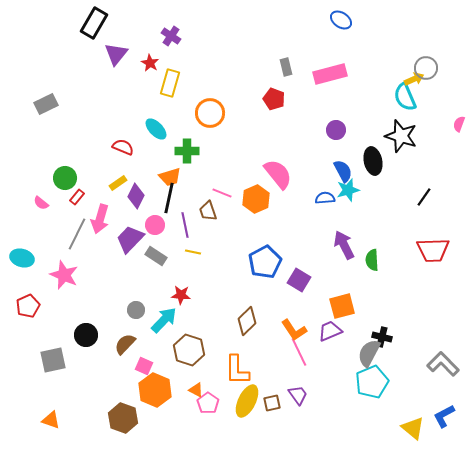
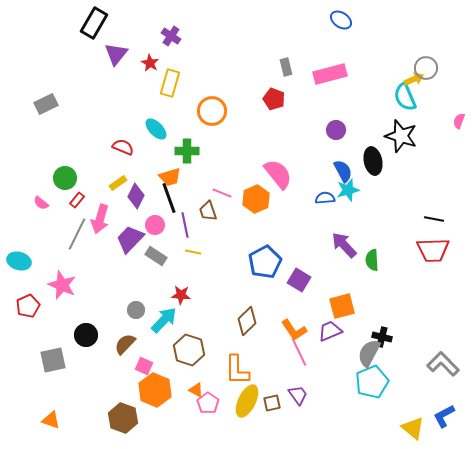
orange circle at (210, 113): moved 2 px right, 2 px up
pink semicircle at (459, 124): moved 3 px up
red rectangle at (77, 197): moved 3 px down
black line at (424, 197): moved 10 px right, 22 px down; rotated 66 degrees clockwise
black line at (169, 198): rotated 32 degrees counterclockwise
purple arrow at (344, 245): rotated 16 degrees counterclockwise
cyan ellipse at (22, 258): moved 3 px left, 3 px down
pink star at (64, 275): moved 2 px left, 10 px down
